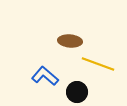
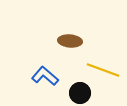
yellow line: moved 5 px right, 6 px down
black circle: moved 3 px right, 1 px down
